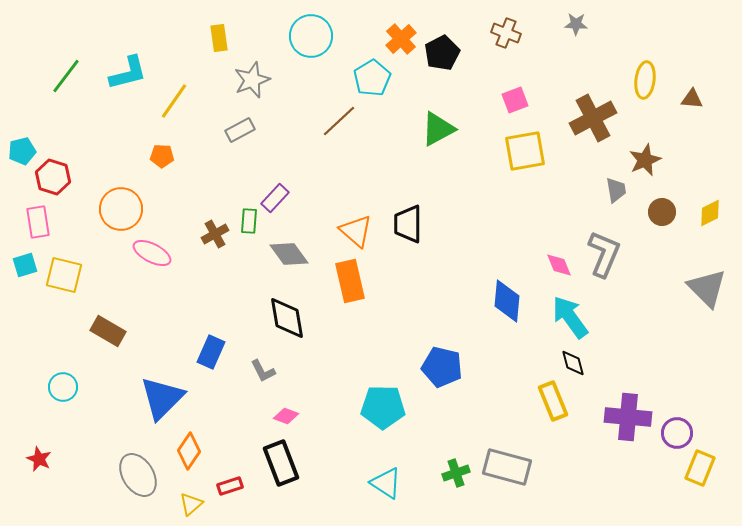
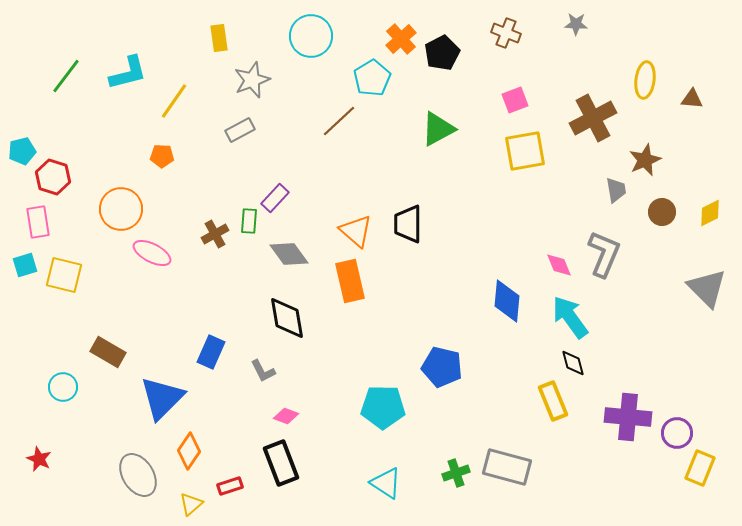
brown rectangle at (108, 331): moved 21 px down
